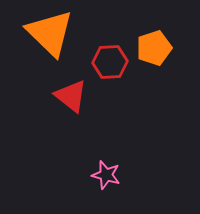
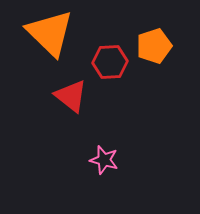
orange pentagon: moved 2 px up
pink star: moved 2 px left, 15 px up
